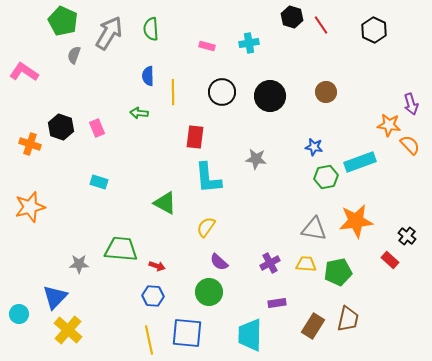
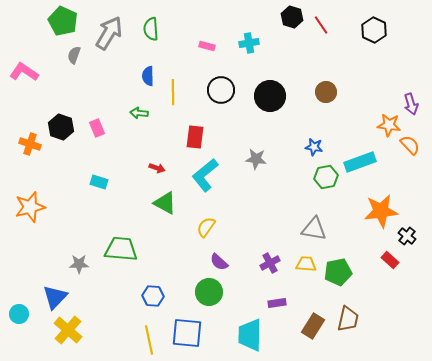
black circle at (222, 92): moved 1 px left, 2 px up
cyan L-shape at (208, 178): moved 3 px left, 3 px up; rotated 56 degrees clockwise
orange star at (356, 221): moved 25 px right, 10 px up
red arrow at (157, 266): moved 98 px up
